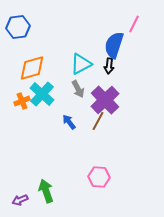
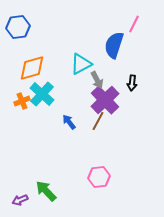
black arrow: moved 23 px right, 17 px down
gray arrow: moved 19 px right, 9 px up
pink hexagon: rotated 10 degrees counterclockwise
green arrow: rotated 25 degrees counterclockwise
